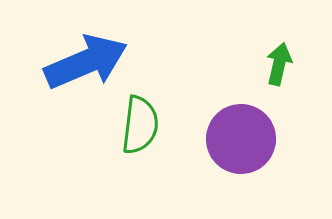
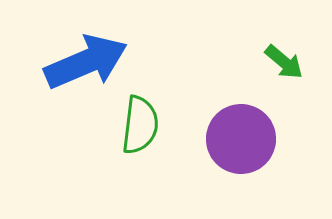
green arrow: moved 5 px right, 2 px up; rotated 117 degrees clockwise
